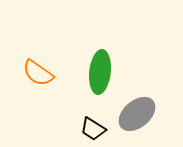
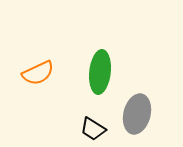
orange semicircle: rotated 60 degrees counterclockwise
gray ellipse: rotated 36 degrees counterclockwise
